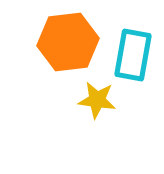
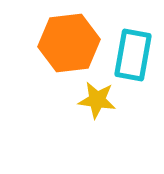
orange hexagon: moved 1 px right, 1 px down
